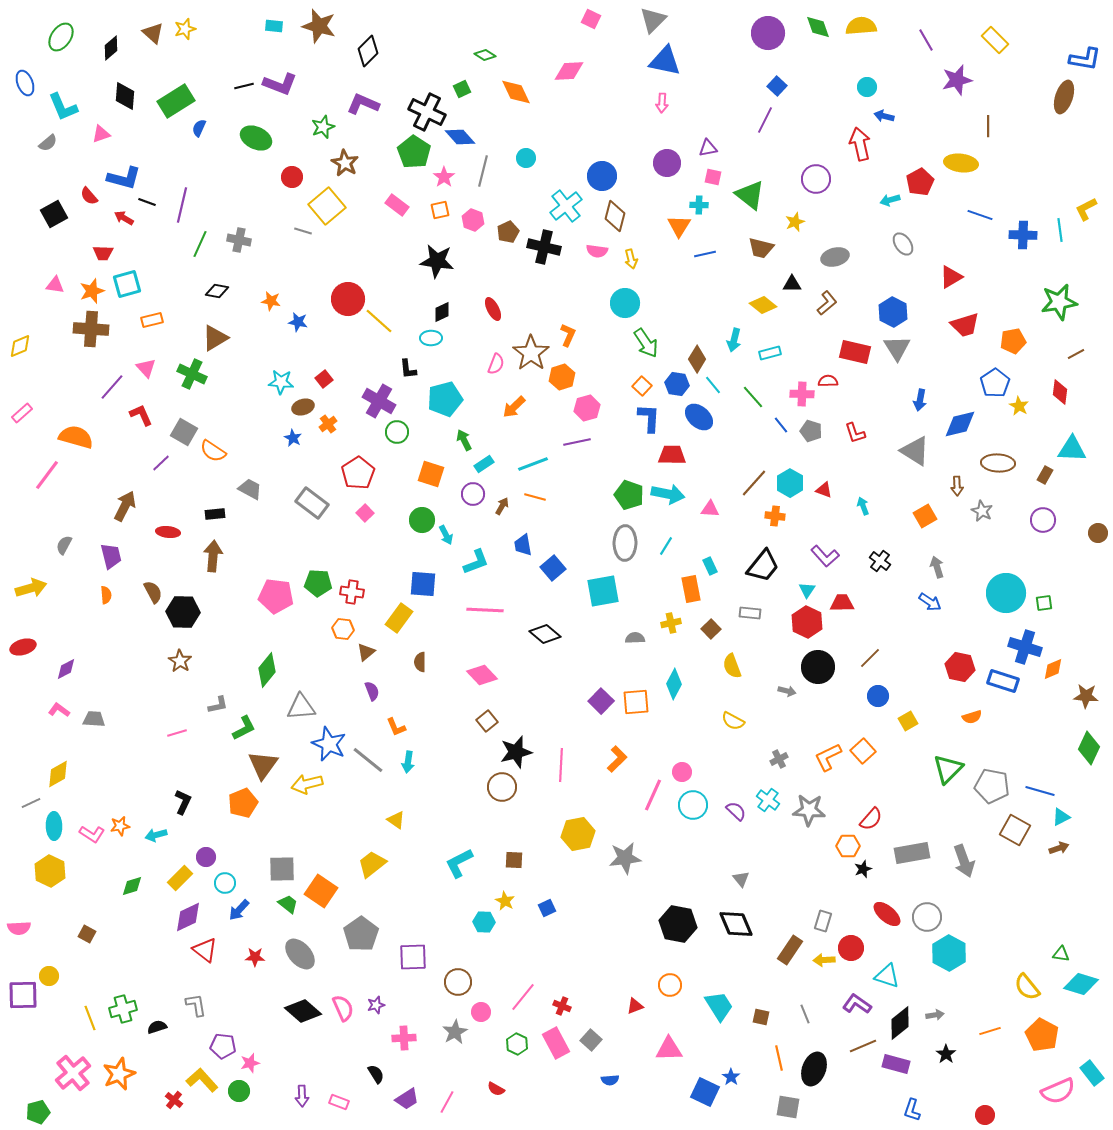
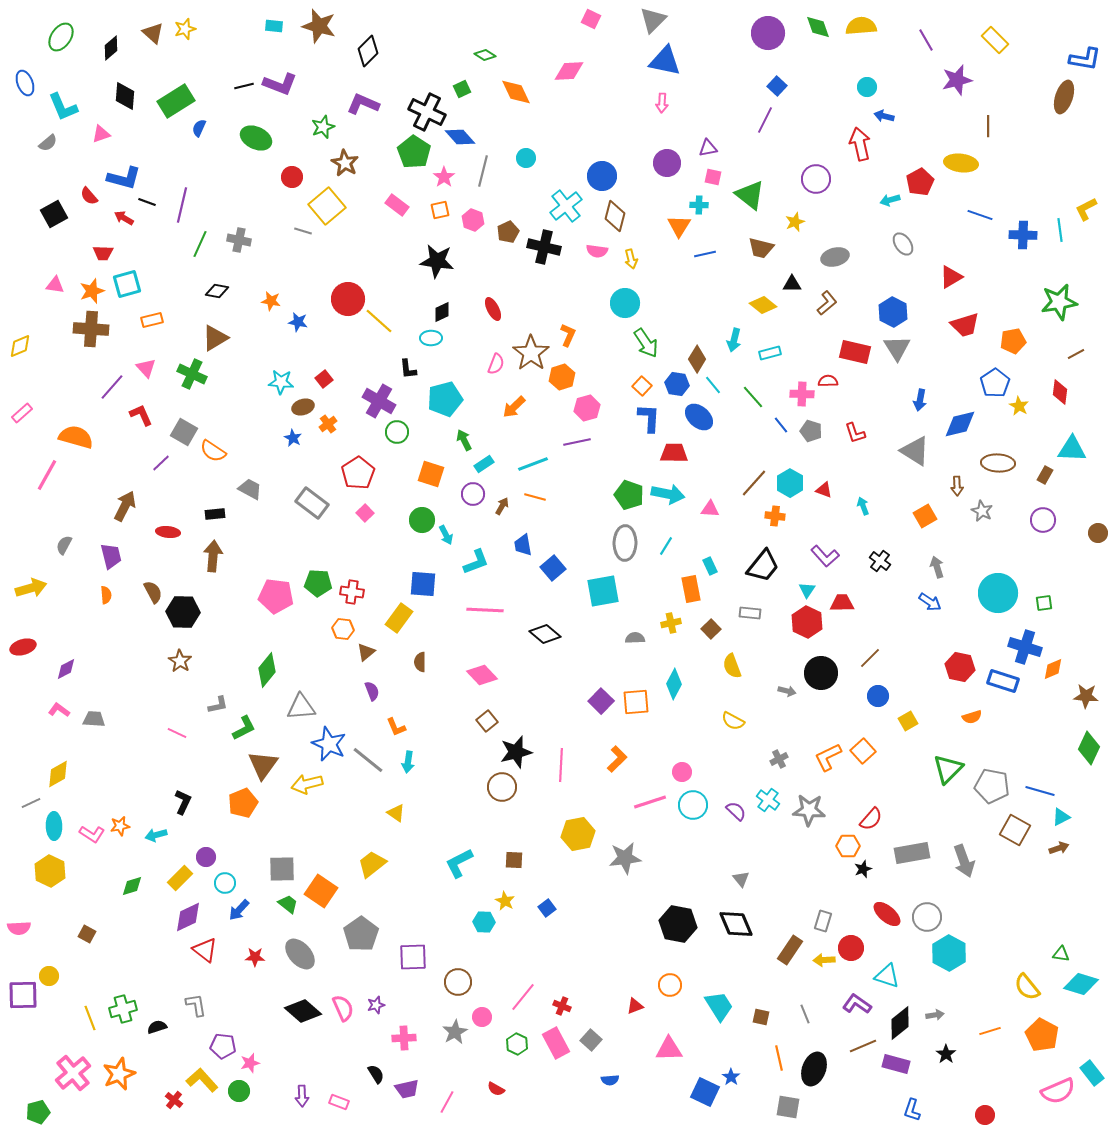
red trapezoid at (672, 455): moved 2 px right, 2 px up
pink line at (47, 475): rotated 8 degrees counterclockwise
cyan circle at (1006, 593): moved 8 px left
black circle at (818, 667): moved 3 px right, 6 px down
pink line at (177, 733): rotated 42 degrees clockwise
pink line at (653, 795): moved 3 px left, 7 px down; rotated 48 degrees clockwise
yellow triangle at (396, 820): moved 7 px up
blue square at (547, 908): rotated 12 degrees counterclockwise
pink circle at (481, 1012): moved 1 px right, 5 px down
purple trapezoid at (407, 1099): moved 10 px up; rotated 20 degrees clockwise
